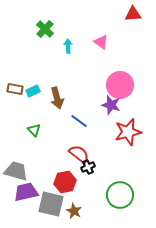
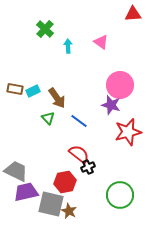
brown arrow: rotated 20 degrees counterclockwise
green triangle: moved 14 px right, 12 px up
gray trapezoid: rotated 10 degrees clockwise
brown star: moved 5 px left
